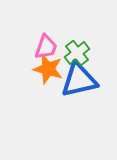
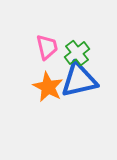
pink trapezoid: moved 1 px right; rotated 32 degrees counterclockwise
orange star: moved 18 px down; rotated 12 degrees clockwise
